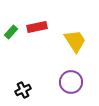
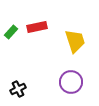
yellow trapezoid: rotated 15 degrees clockwise
black cross: moved 5 px left, 1 px up
